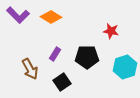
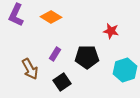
purple L-shape: moved 2 px left; rotated 70 degrees clockwise
cyan hexagon: moved 3 px down
